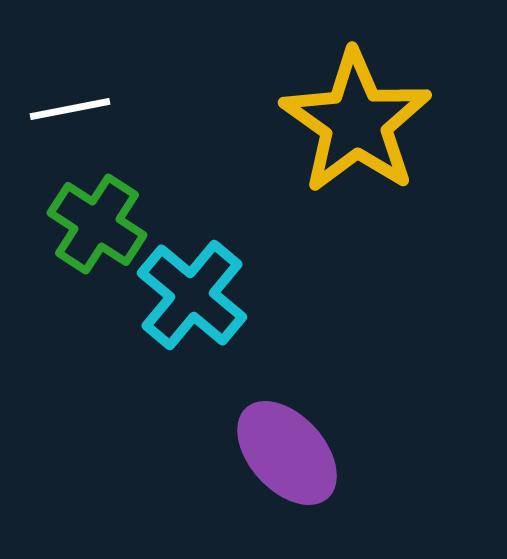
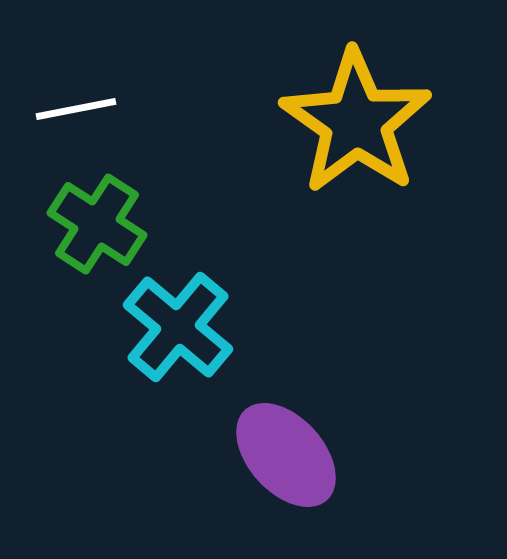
white line: moved 6 px right
cyan cross: moved 14 px left, 32 px down
purple ellipse: moved 1 px left, 2 px down
